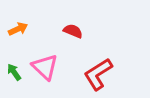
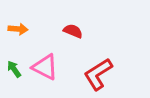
orange arrow: rotated 30 degrees clockwise
pink triangle: rotated 16 degrees counterclockwise
green arrow: moved 3 px up
